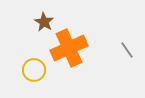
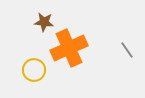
brown star: rotated 24 degrees counterclockwise
